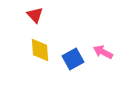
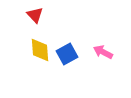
blue square: moved 6 px left, 5 px up
